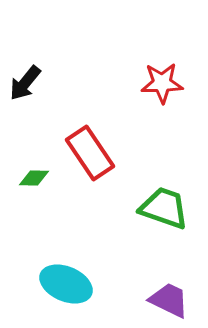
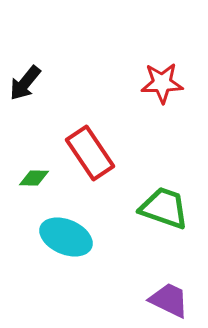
cyan ellipse: moved 47 px up
